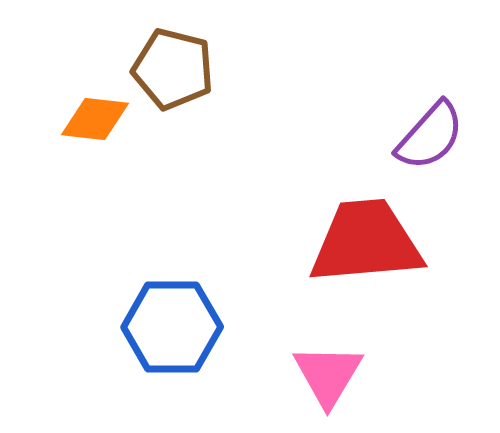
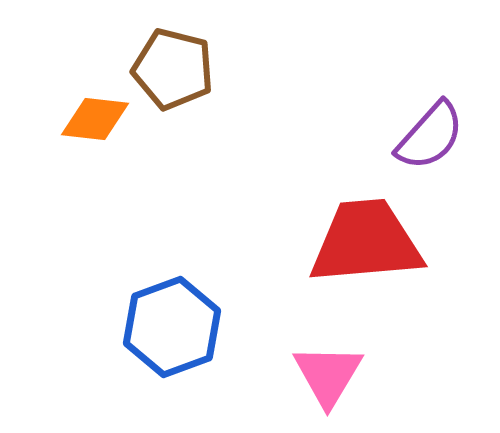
blue hexagon: rotated 20 degrees counterclockwise
